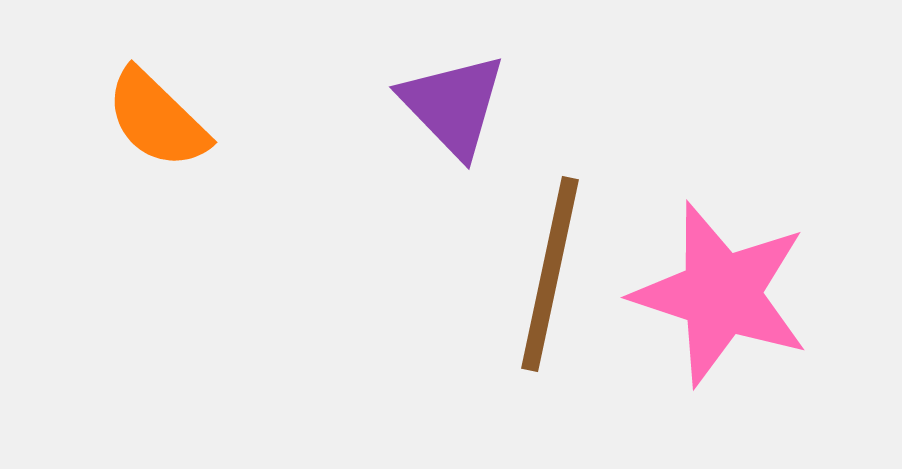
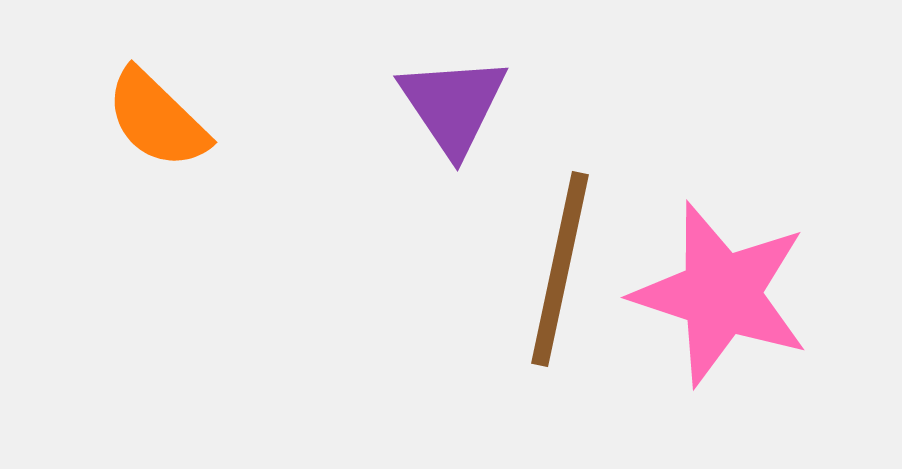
purple triangle: rotated 10 degrees clockwise
brown line: moved 10 px right, 5 px up
